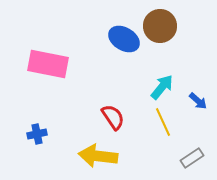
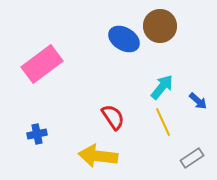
pink rectangle: moved 6 px left; rotated 48 degrees counterclockwise
